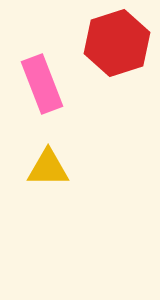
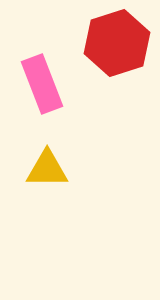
yellow triangle: moved 1 px left, 1 px down
